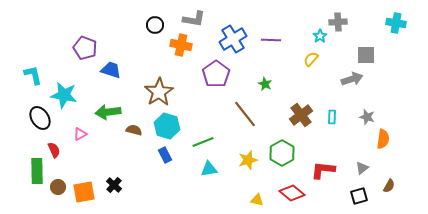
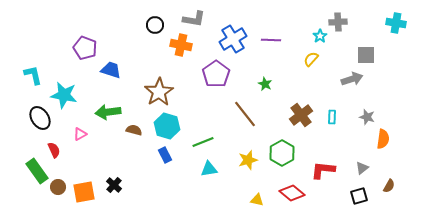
green rectangle at (37, 171): rotated 35 degrees counterclockwise
